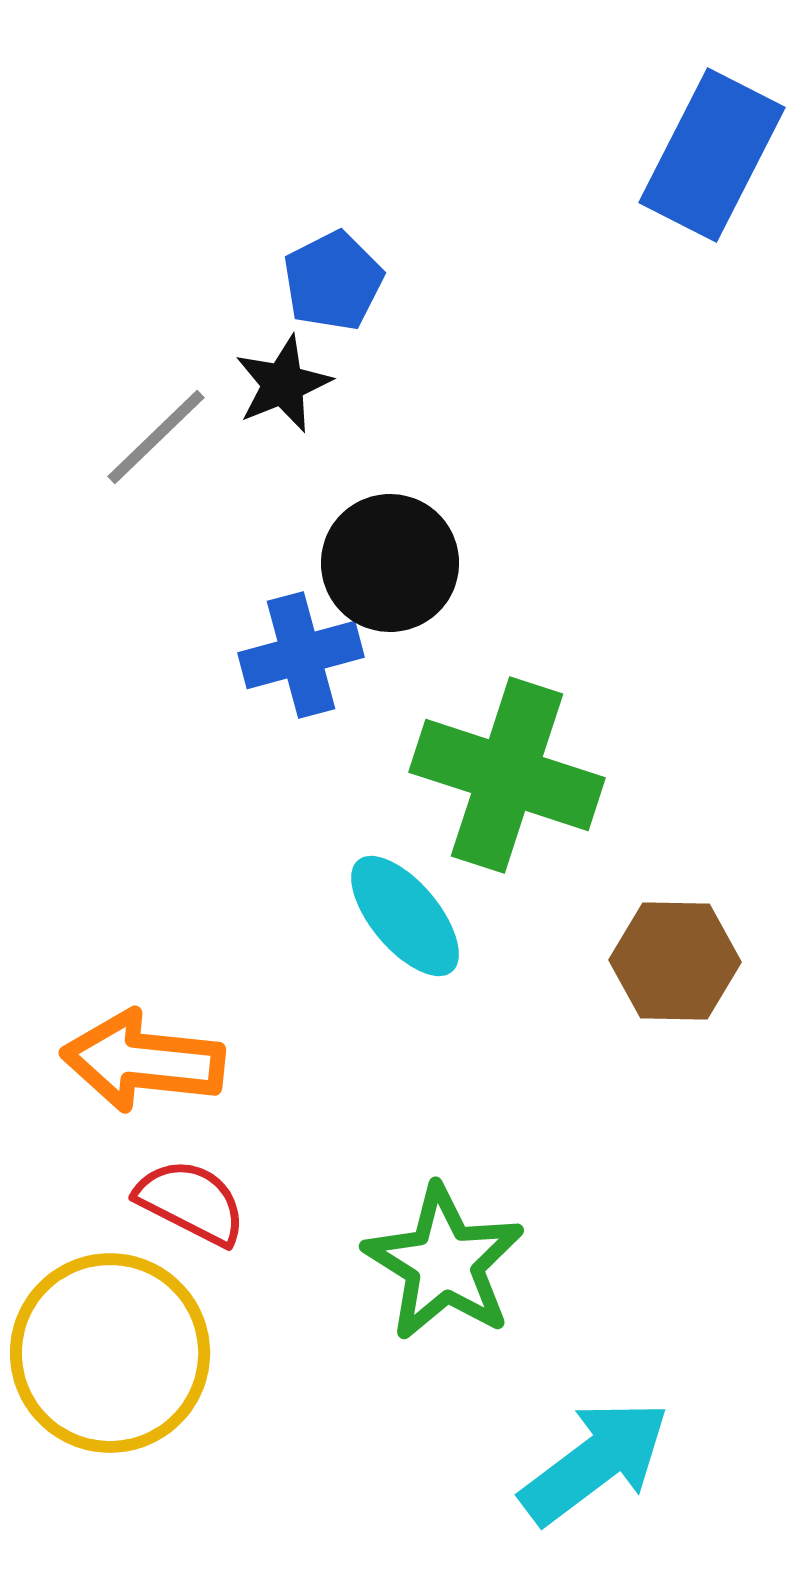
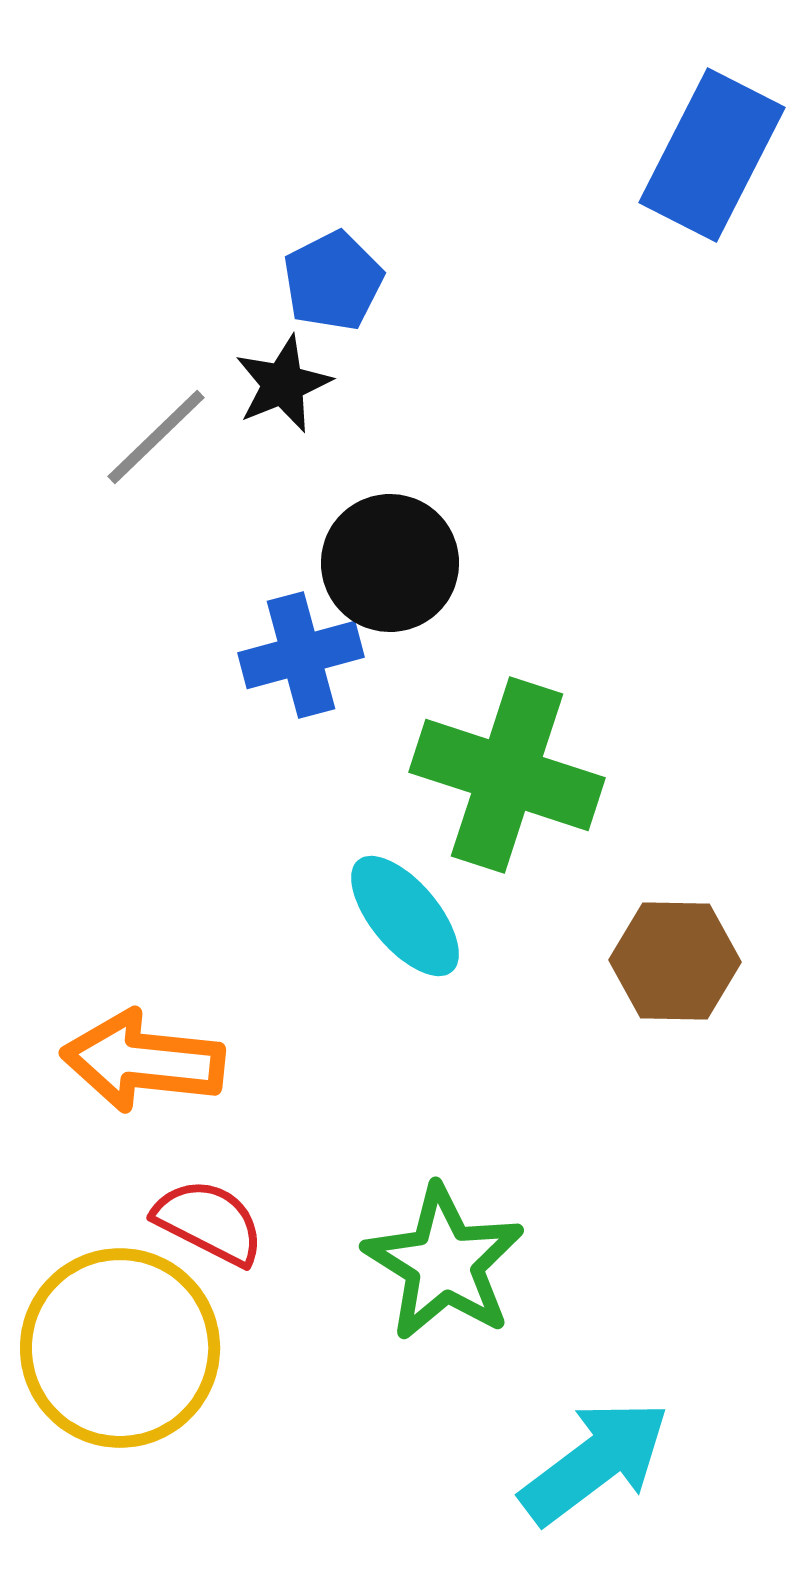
red semicircle: moved 18 px right, 20 px down
yellow circle: moved 10 px right, 5 px up
